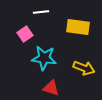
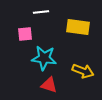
pink square: rotated 28 degrees clockwise
yellow arrow: moved 1 px left, 3 px down
red triangle: moved 2 px left, 3 px up
